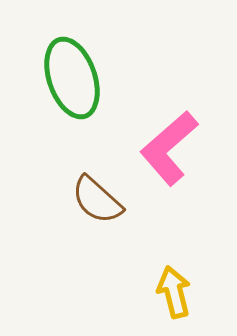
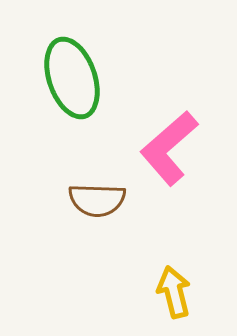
brown semicircle: rotated 40 degrees counterclockwise
